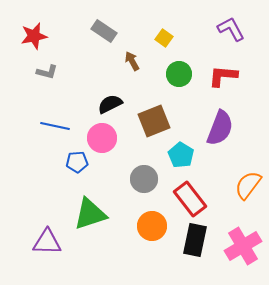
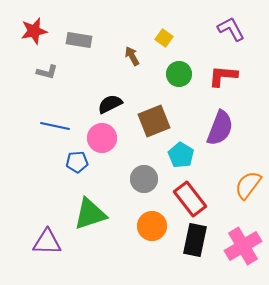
gray rectangle: moved 25 px left, 9 px down; rotated 25 degrees counterclockwise
red star: moved 5 px up
brown arrow: moved 5 px up
